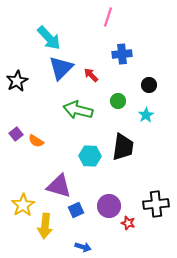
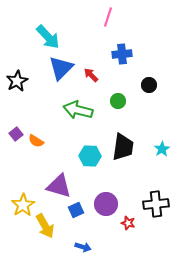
cyan arrow: moved 1 px left, 1 px up
cyan star: moved 16 px right, 34 px down
purple circle: moved 3 px left, 2 px up
yellow arrow: rotated 35 degrees counterclockwise
